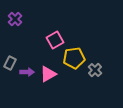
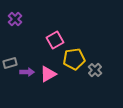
yellow pentagon: moved 1 px down
gray rectangle: rotated 48 degrees clockwise
